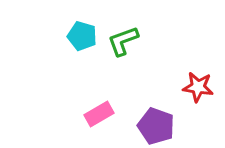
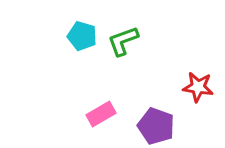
pink rectangle: moved 2 px right
